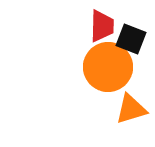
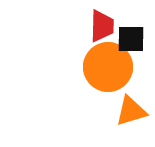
black square: rotated 20 degrees counterclockwise
orange triangle: moved 2 px down
